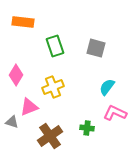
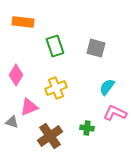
yellow cross: moved 3 px right, 1 px down
